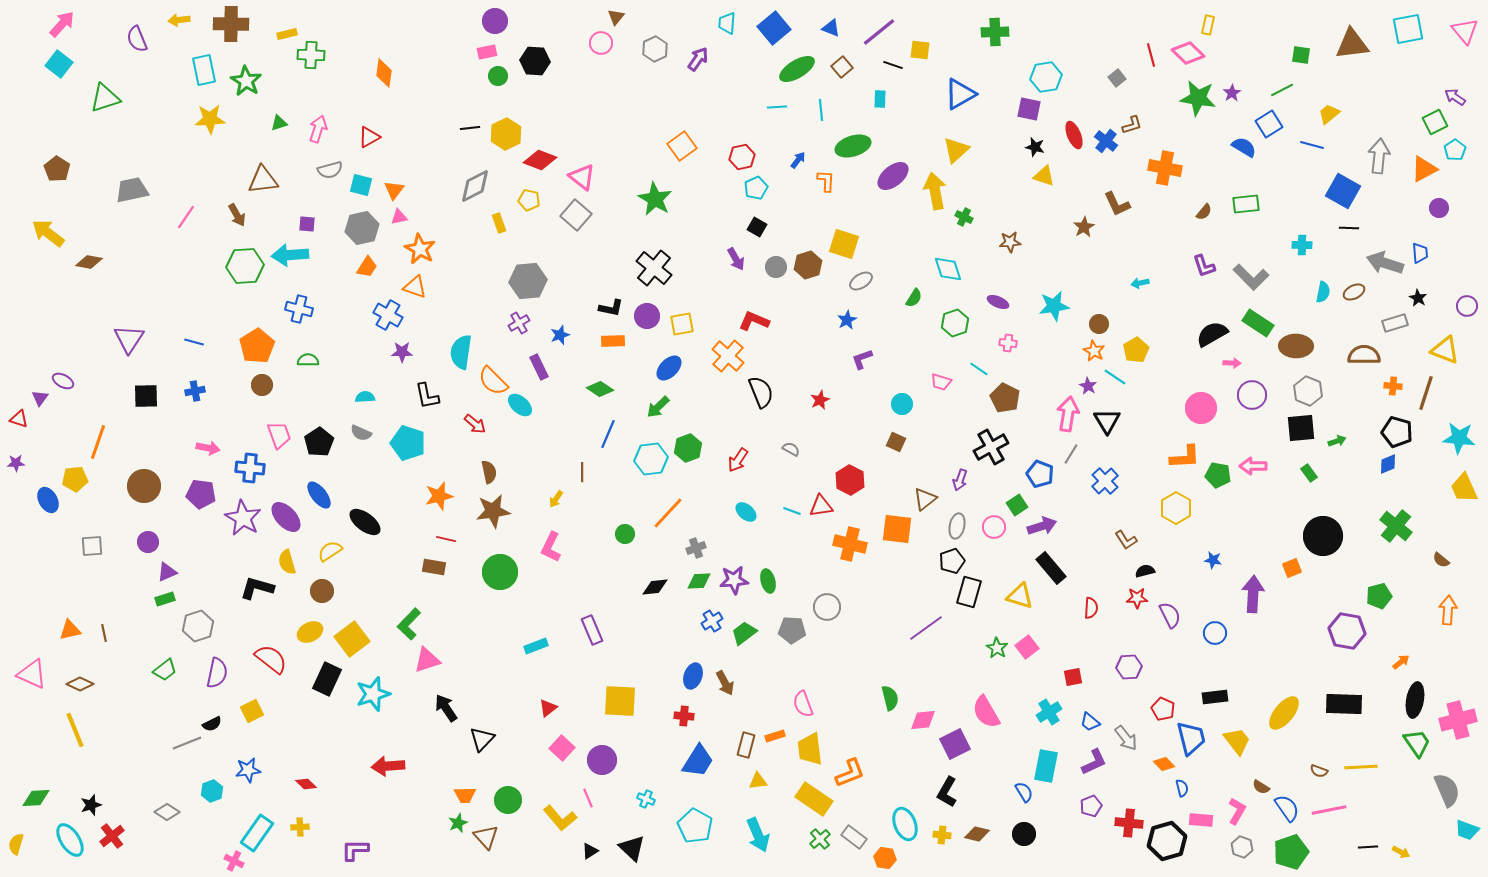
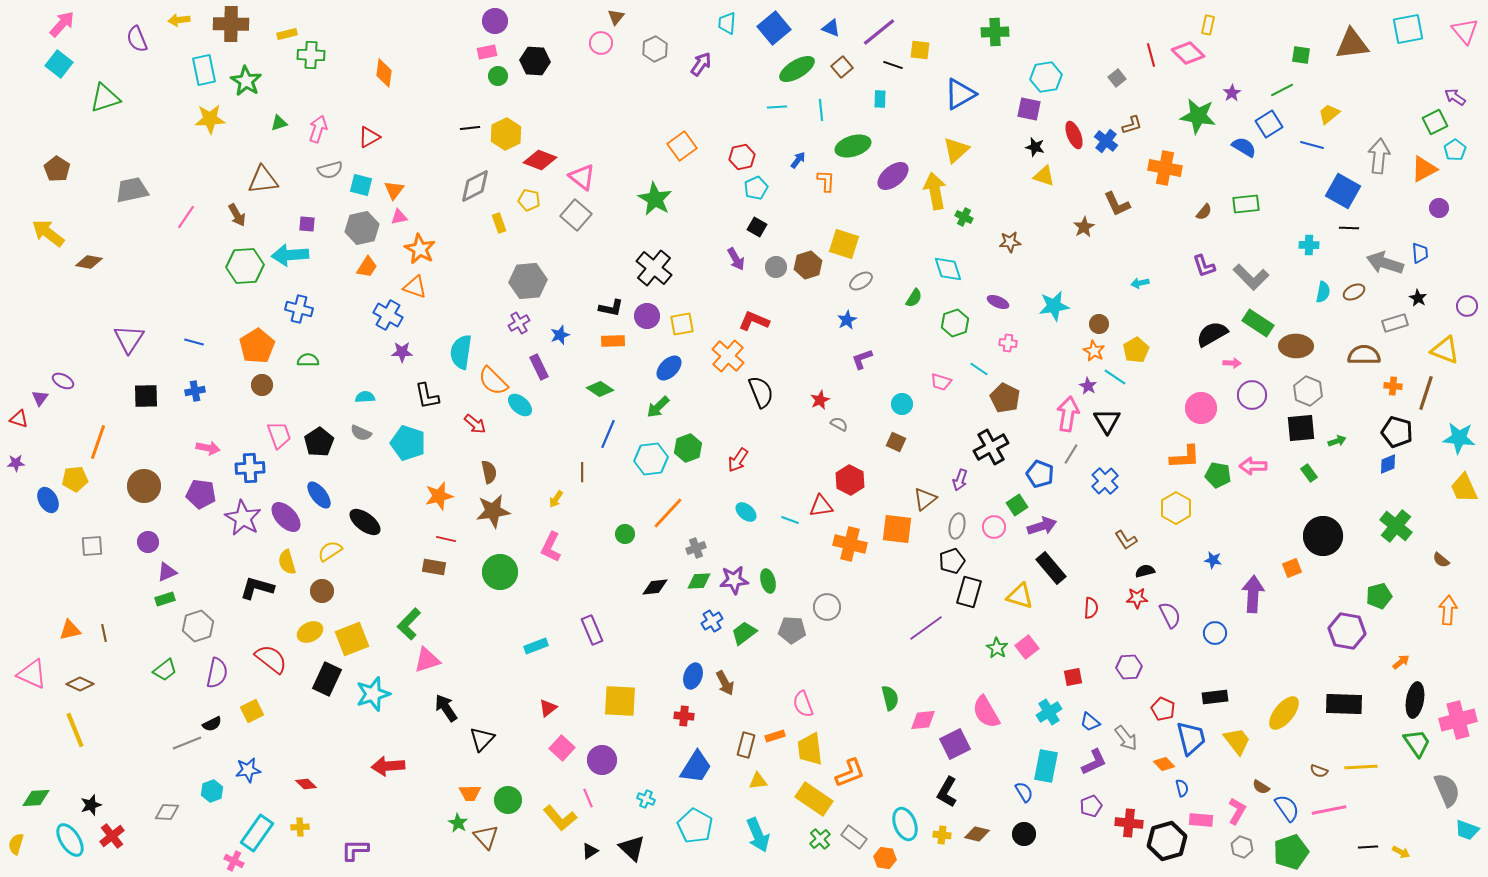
purple arrow at (698, 59): moved 3 px right, 5 px down
green star at (1198, 98): moved 18 px down
cyan cross at (1302, 245): moved 7 px right
gray semicircle at (791, 449): moved 48 px right, 25 px up
blue cross at (250, 468): rotated 8 degrees counterclockwise
cyan line at (792, 511): moved 2 px left, 9 px down
yellow square at (352, 639): rotated 16 degrees clockwise
blue trapezoid at (698, 761): moved 2 px left, 6 px down
orange trapezoid at (465, 795): moved 5 px right, 2 px up
gray diamond at (167, 812): rotated 30 degrees counterclockwise
green star at (458, 823): rotated 18 degrees counterclockwise
